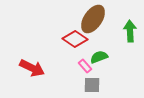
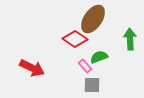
green arrow: moved 8 px down
